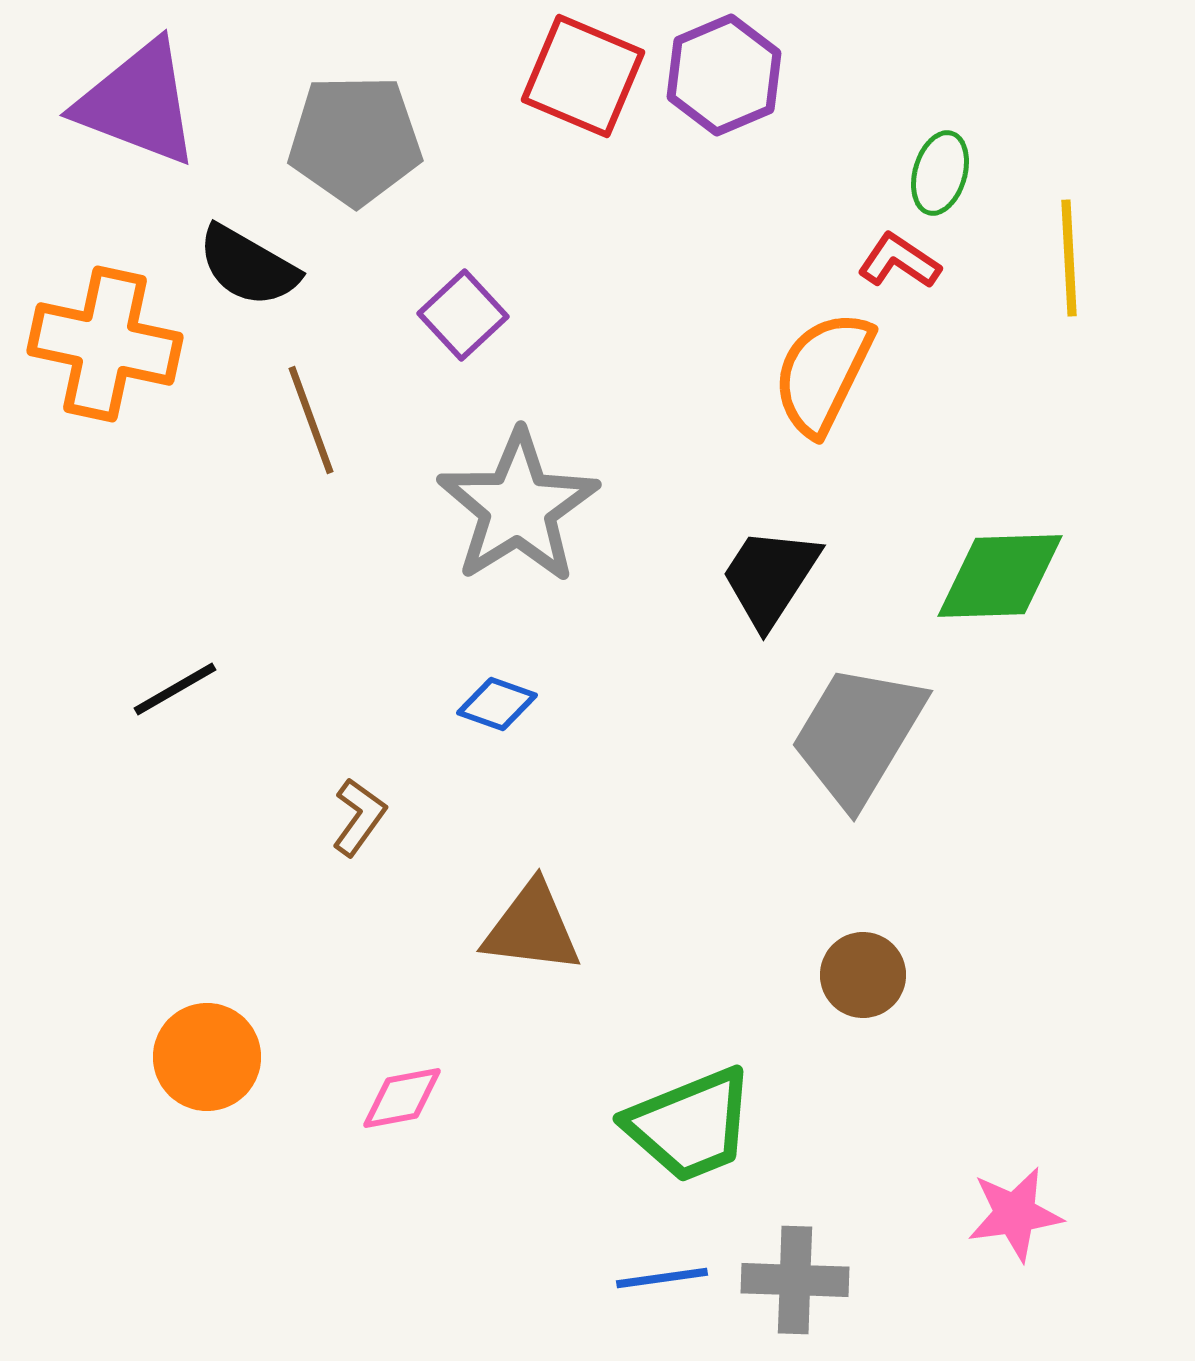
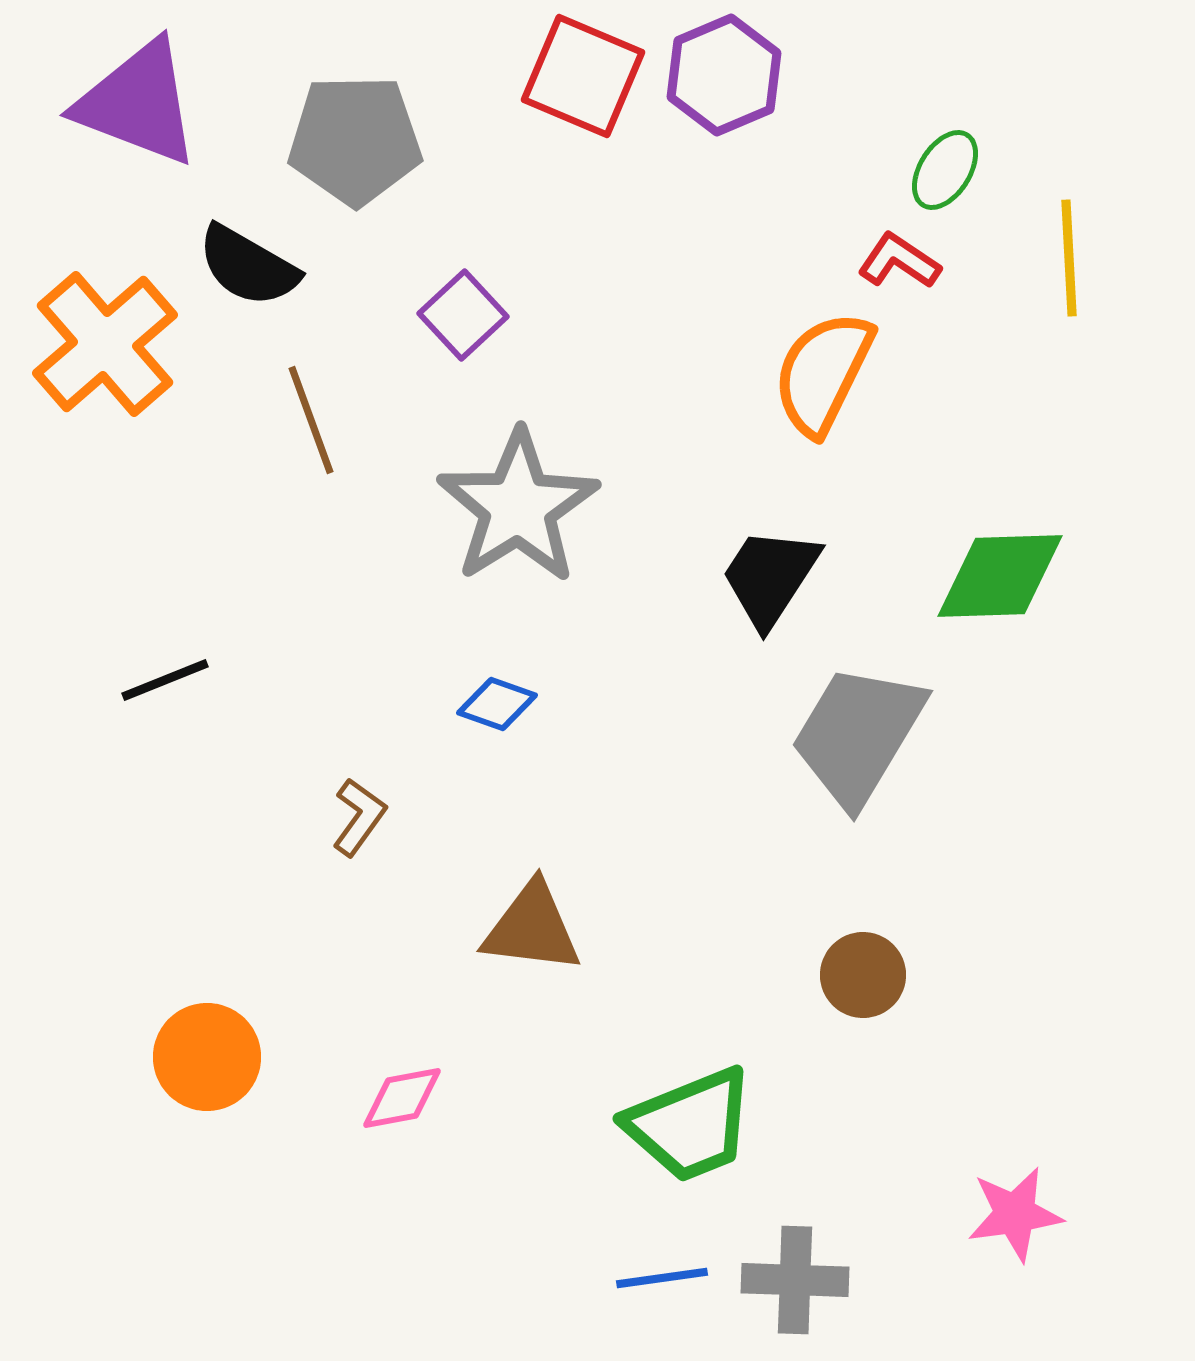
green ellipse: moved 5 px right, 3 px up; rotated 16 degrees clockwise
orange cross: rotated 37 degrees clockwise
black line: moved 10 px left, 9 px up; rotated 8 degrees clockwise
